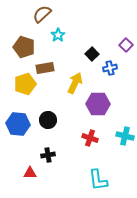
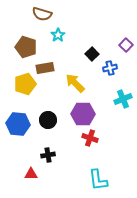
brown semicircle: rotated 120 degrees counterclockwise
brown pentagon: moved 2 px right
yellow arrow: rotated 70 degrees counterclockwise
purple hexagon: moved 15 px left, 10 px down
cyan cross: moved 2 px left, 37 px up; rotated 36 degrees counterclockwise
red triangle: moved 1 px right, 1 px down
